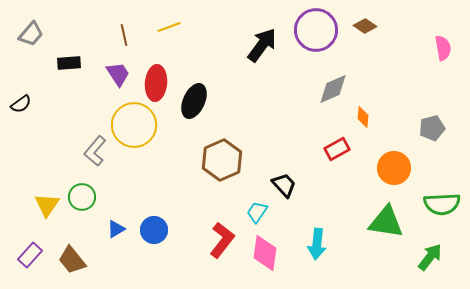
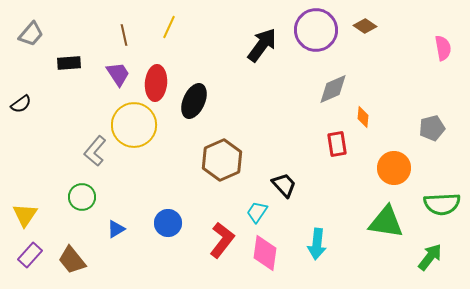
yellow line: rotated 45 degrees counterclockwise
red rectangle: moved 5 px up; rotated 70 degrees counterclockwise
yellow triangle: moved 22 px left, 10 px down
blue circle: moved 14 px right, 7 px up
